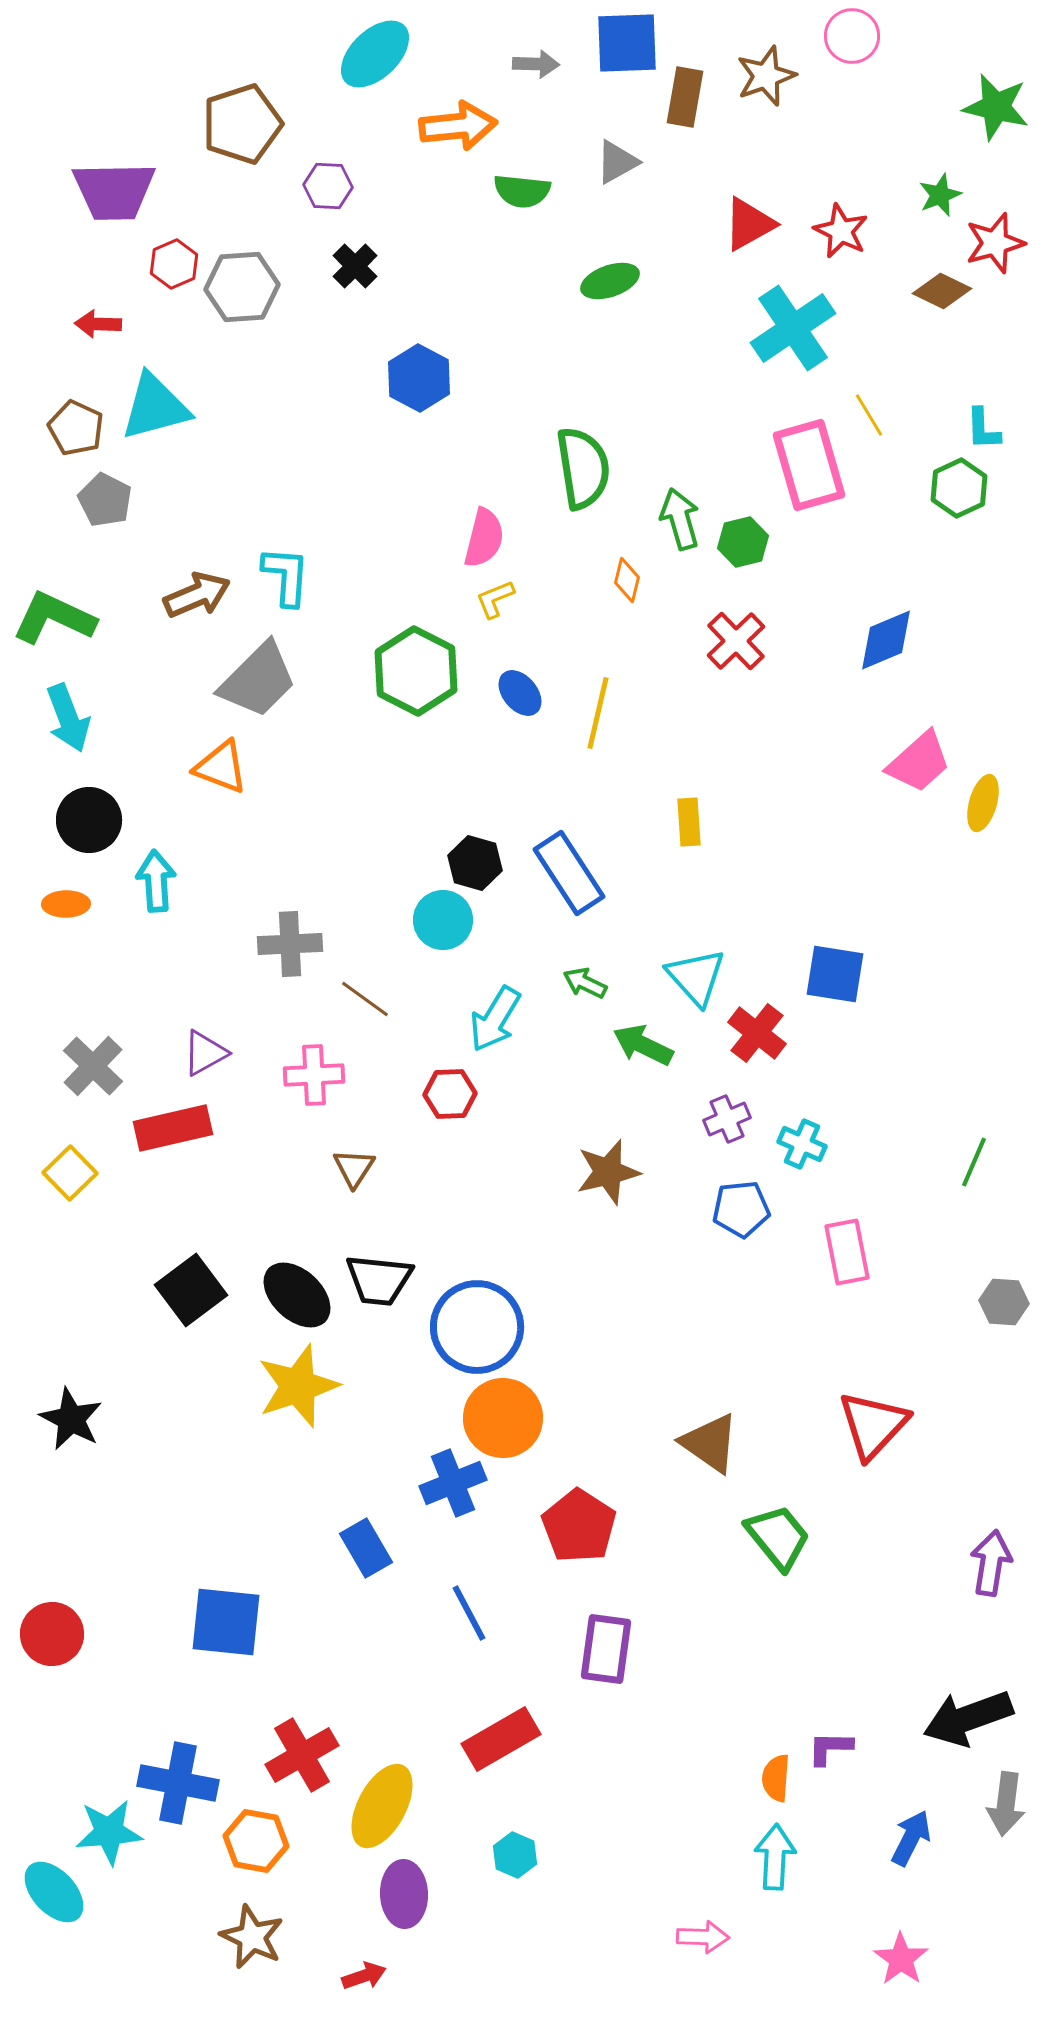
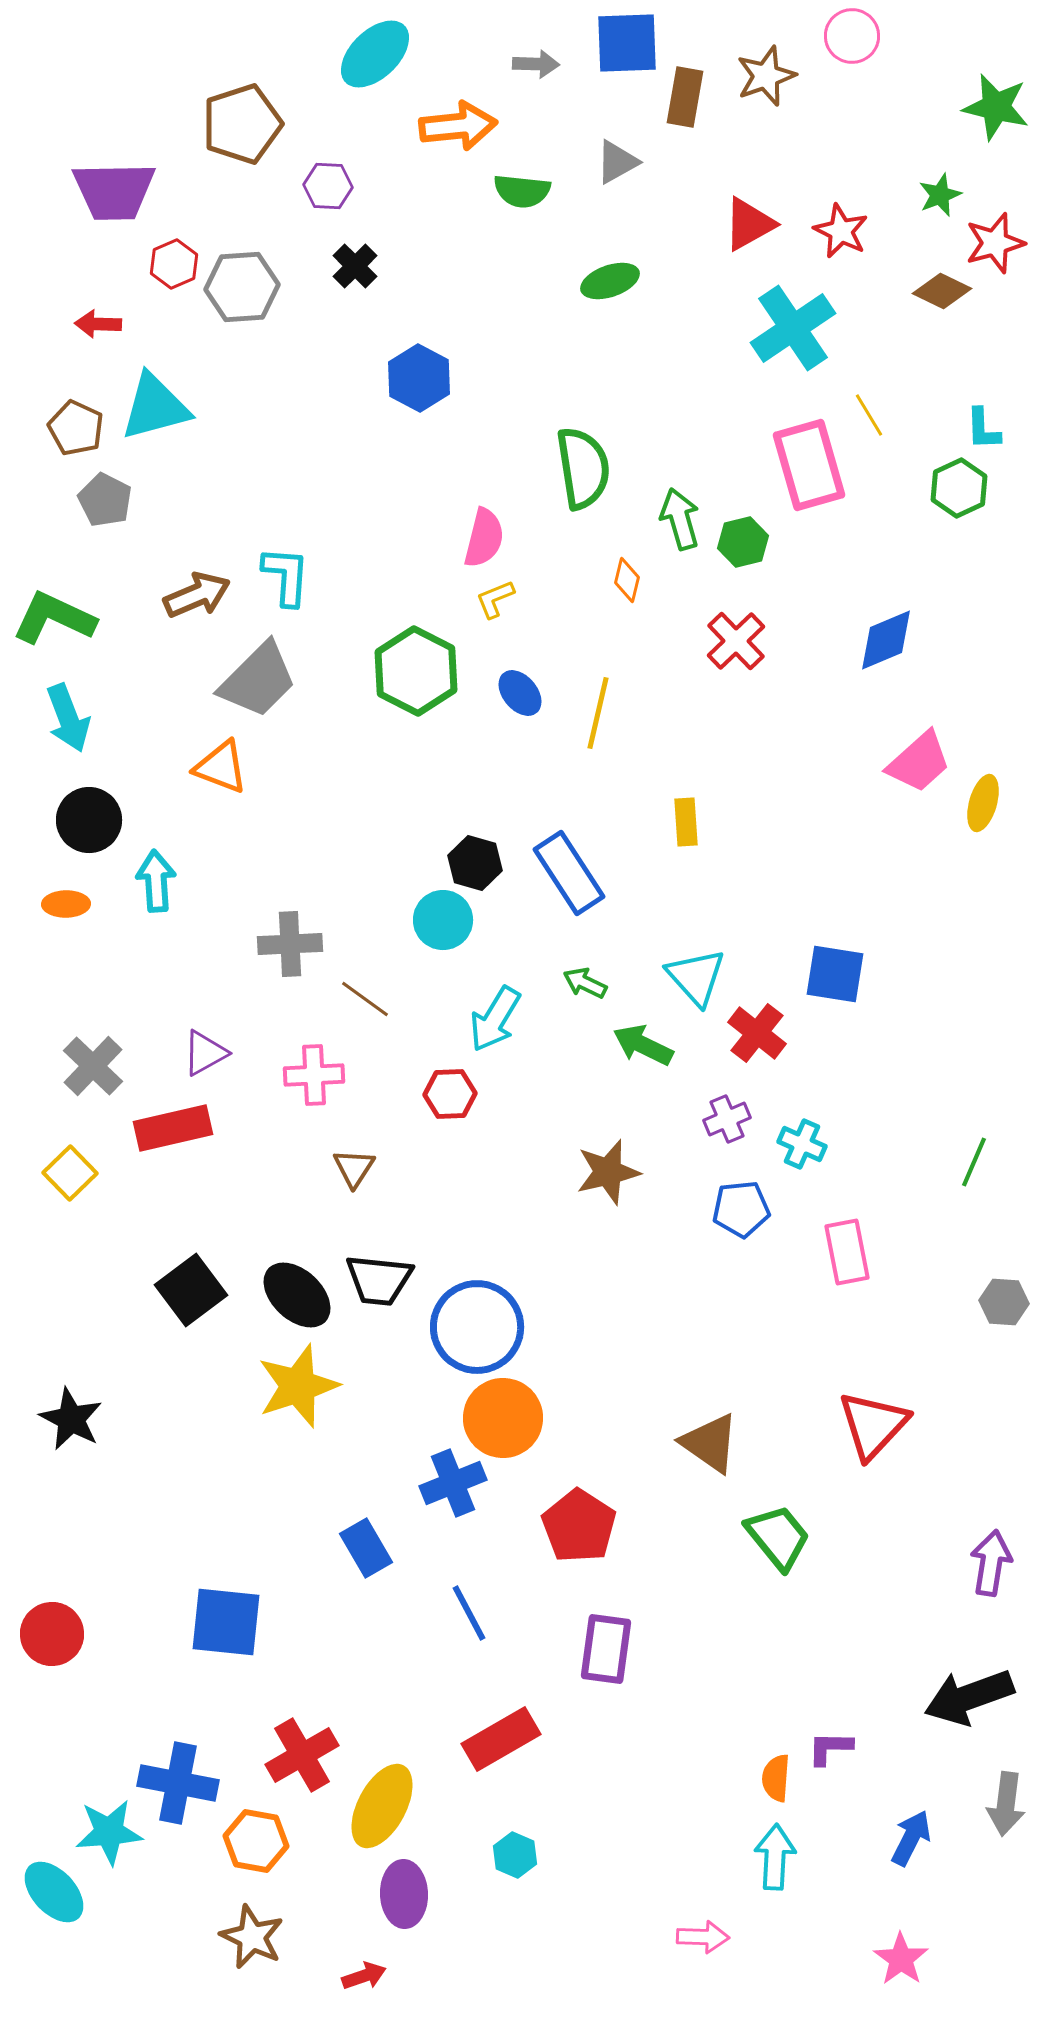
yellow rectangle at (689, 822): moved 3 px left
black arrow at (968, 1718): moved 1 px right, 21 px up
